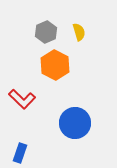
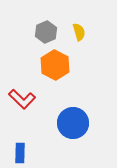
blue circle: moved 2 px left
blue rectangle: rotated 18 degrees counterclockwise
